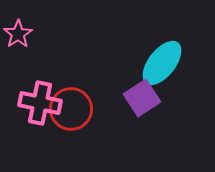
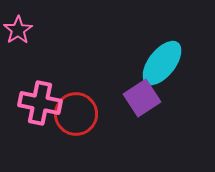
pink star: moved 4 px up
red circle: moved 5 px right, 5 px down
